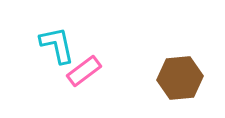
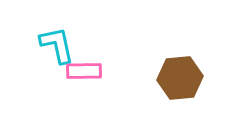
pink rectangle: rotated 36 degrees clockwise
